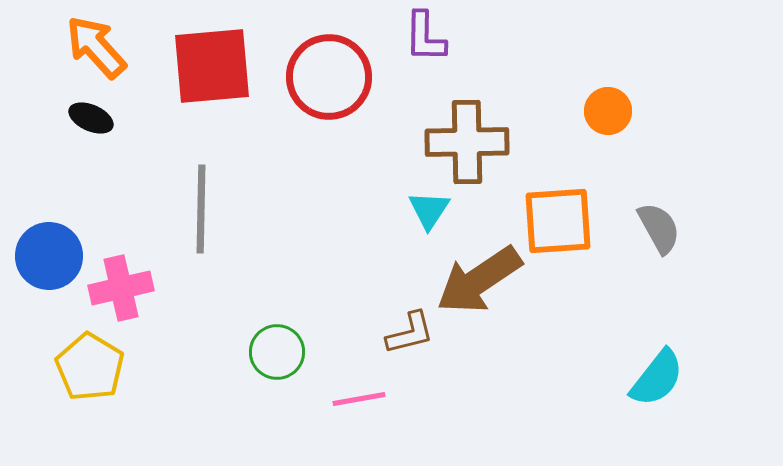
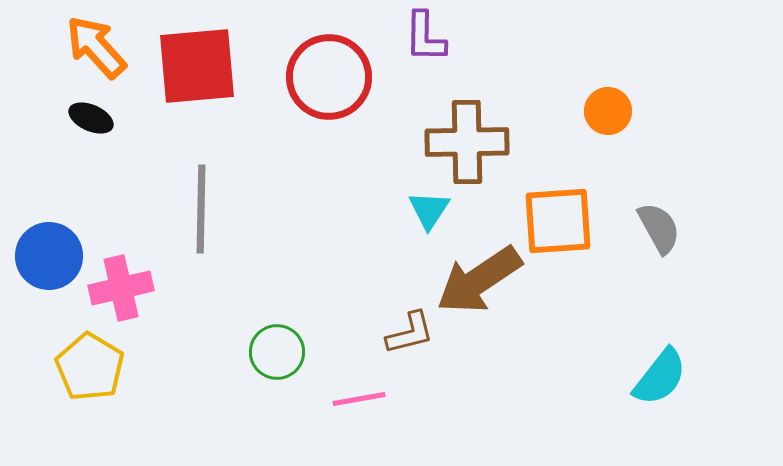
red square: moved 15 px left
cyan semicircle: moved 3 px right, 1 px up
